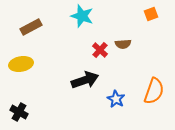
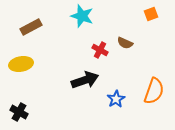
brown semicircle: moved 2 px right, 1 px up; rotated 28 degrees clockwise
red cross: rotated 14 degrees counterclockwise
blue star: rotated 12 degrees clockwise
